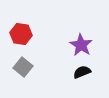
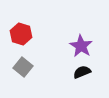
red hexagon: rotated 10 degrees clockwise
purple star: moved 1 px down
